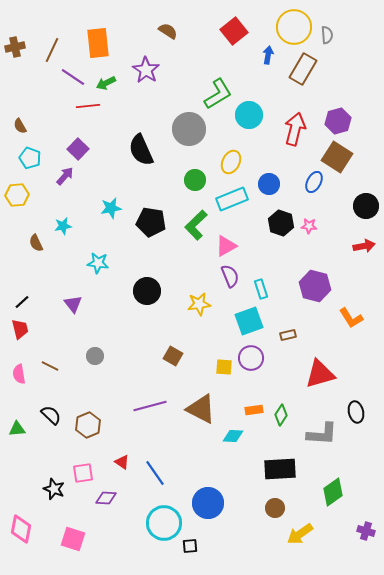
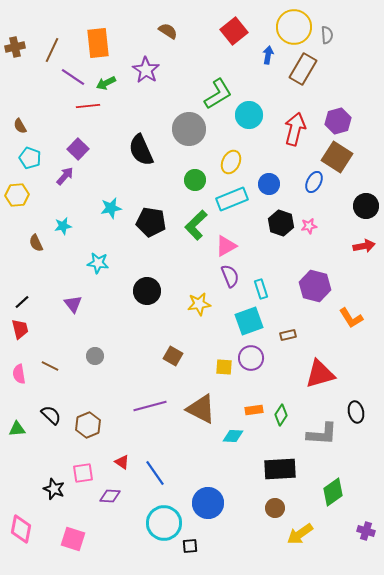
pink star at (309, 226): rotated 14 degrees counterclockwise
purple diamond at (106, 498): moved 4 px right, 2 px up
